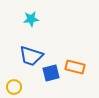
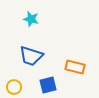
cyan star: rotated 21 degrees clockwise
blue square: moved 3 px left, 12 px down
